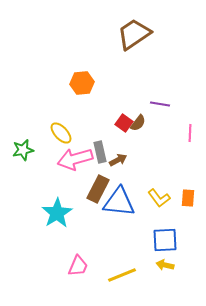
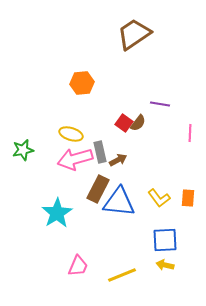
yellow ellipse: moved 10 px right, 1 px down; rotated 30 degrees counterclockwise
